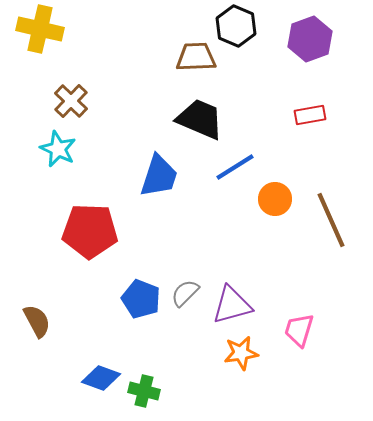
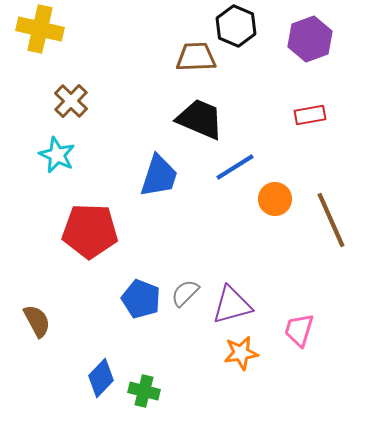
cyan star: moved 1 px left, 6 px down
blue diamond: rotated 66 degrees counterclockwise
